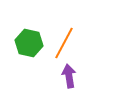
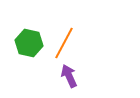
purple arrow: rotated 15 degrees counterclockwise
